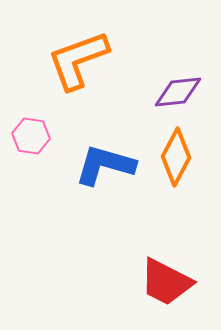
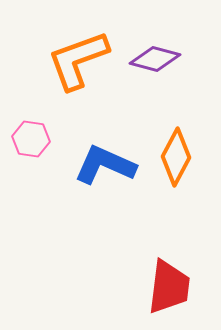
purple diamond: moved 23 px left, 33 px up; rotated 21 degrees clockwise
pink hexagon: moved 3 px down
blue L-shape: rotated 8 degrees clockwise
red trapezoid: moved 3 px right, 5 px down; rotated 110 degrees counterclockwise
